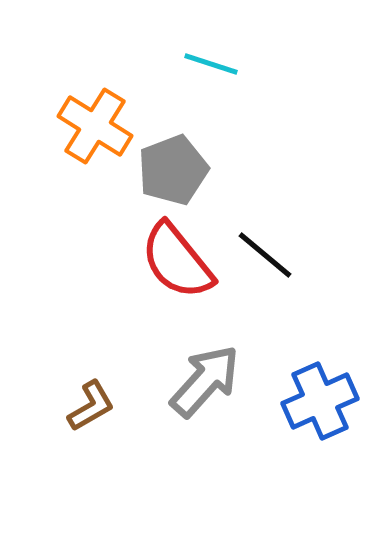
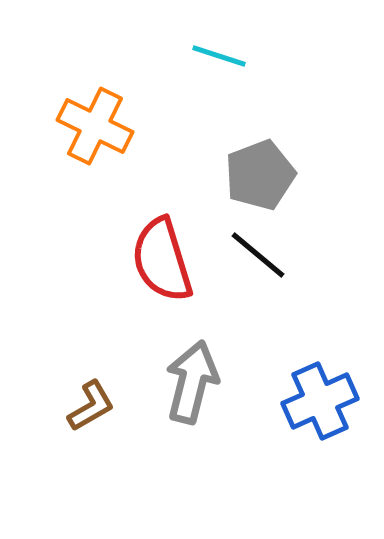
cyan line: moved 8 px right, 8 px up
orange cross: rotated 6 degrees counterclockwise
gray pentagon: moved 87 px right, 5 px down
black line: moved 7 px left
red semicircle: moved 15 px left, 1 px up; rotated 22 degrees clockwise
gray arrow: moved 13 px left, 1 px down; rotated 28 degrees counterclockwise
